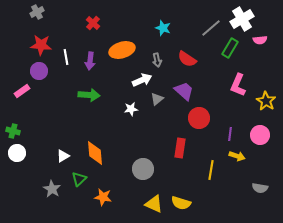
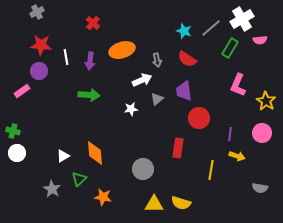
cyan star: moved 21 px right, 3 px down
purple trapezoid: rotated 140 degrees counterclockwise
pink circle: moved 2 px right, 2 px up
red rectangle: moved 2 px left
yellow triangle: rotated 24 degrees counterclockwise
